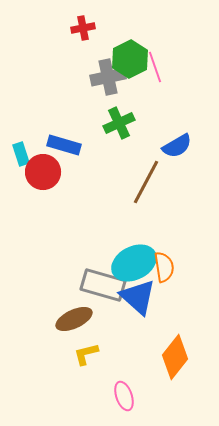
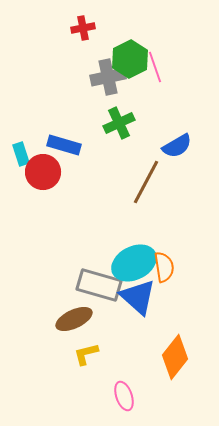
gray rectangle: moved 4 px left
